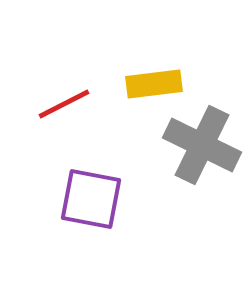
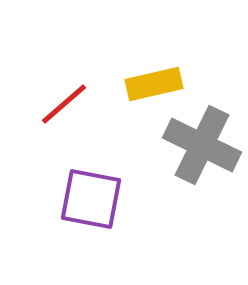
yellow rectangle: rotated 6 degrees counterclockwise
red line: rotated 14 degrees counterclockwise
